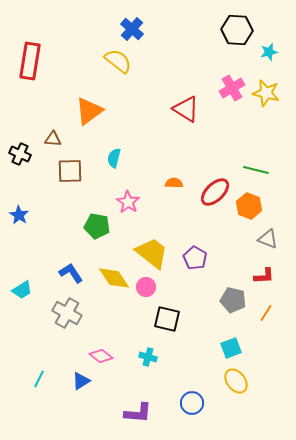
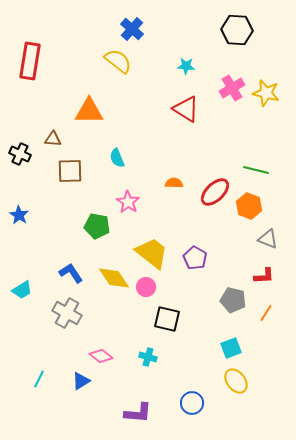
cyan star: moved 83 px left, 14 px down; rotated 18 degrees clockwise
orange triangle: rotated 36 degrees clockwise
cyan semicircle: moved 3 px right; rotated 36 degrees counterclockwise
